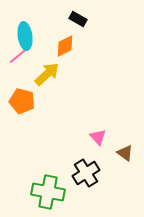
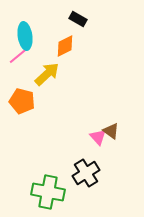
brown triangle: moved 14 px left, 22 px up
